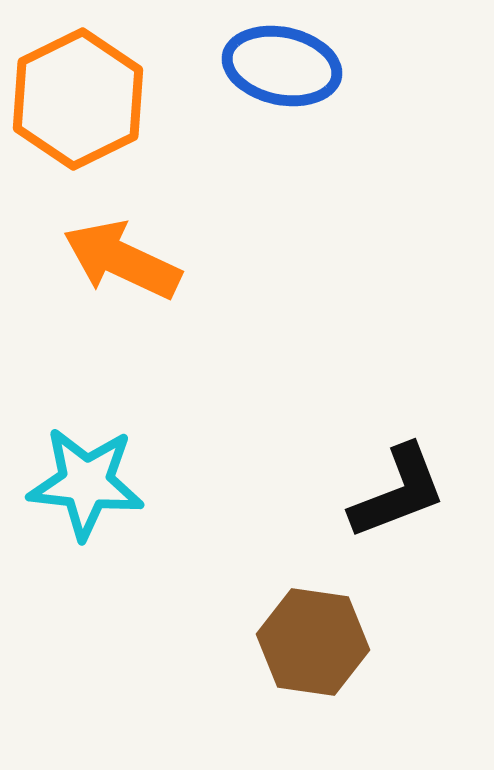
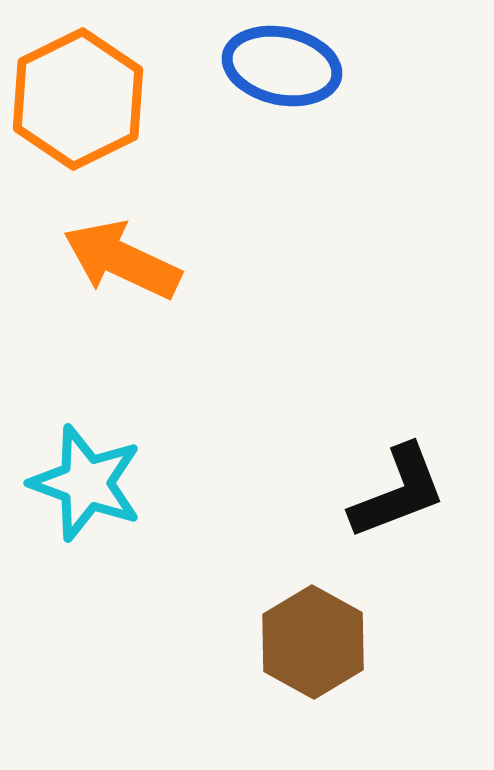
cyan star: rotated 14 degrees clockwise
brown hexagon: rotated 21 degrees clockwise
